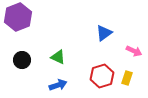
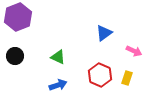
black circle: moved 7 px left, 4 px up
red hexagon: moved 2 px left, 1 px up; rotated 20 degrees counterclockwise
